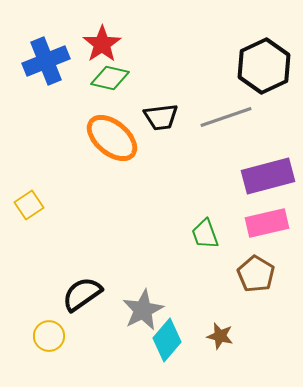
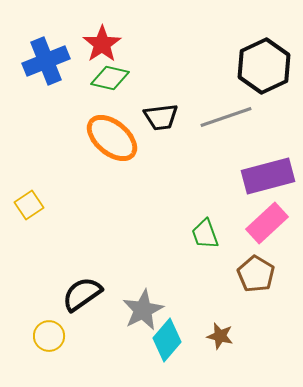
pink rectangle: rotated 30 degrees counterclockwise
